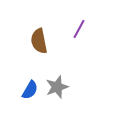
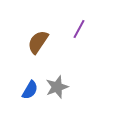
brown semicircle: moved 1 px left, 1 px down; rotated 45 degrees clockwise
